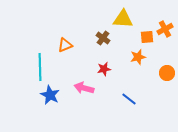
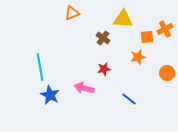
orange triangle: moved 7 px right, 32 px up
cyan line: rotated 8 degrees counterclockwise
